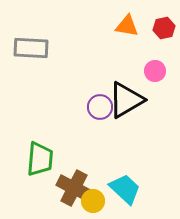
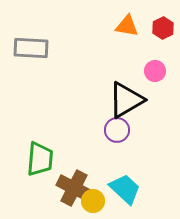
red hexagon: moved 1 px left; rotated 15 degrees counterclockwise
purple circle: moved 17 px right, 23 px down
